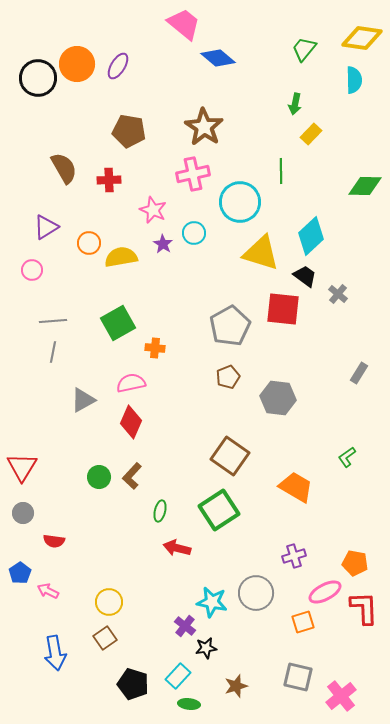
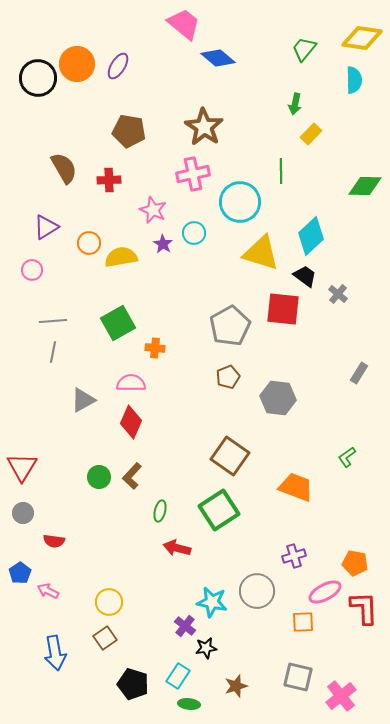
pink semicircle at (131, 383): rotated 12 degrees clockwise
orange trapezoid at (296, 487): rotated 9 degrees counterclockwise
gray circle at (256, 593): moved 1 px right, 2 px up
orange square at (303, 622): rotated 15 degrees clockwise
cyan rectangle at (178, 676): rotated 10 degrees counterclockwise
